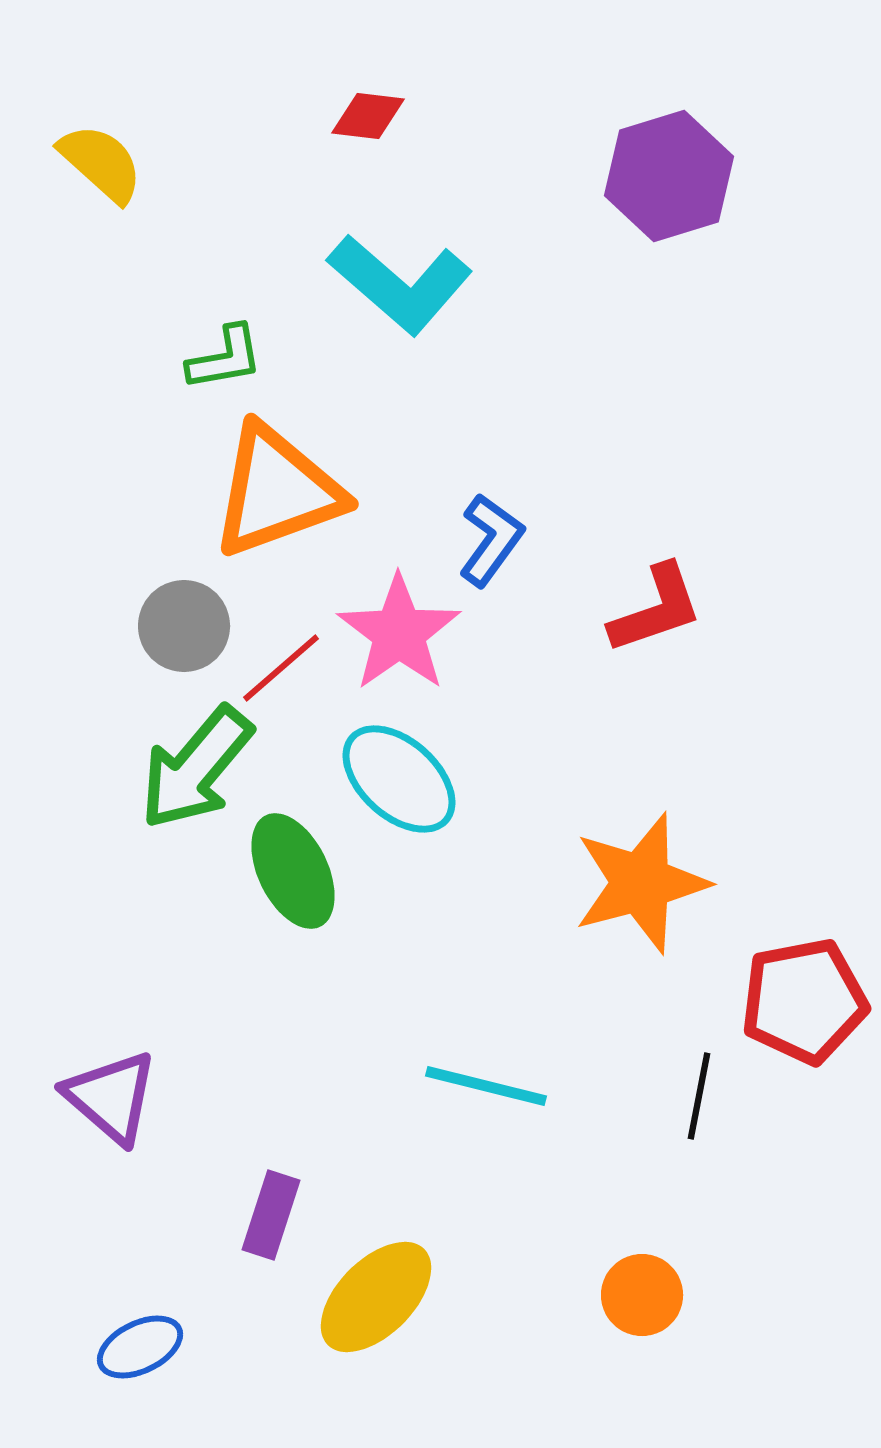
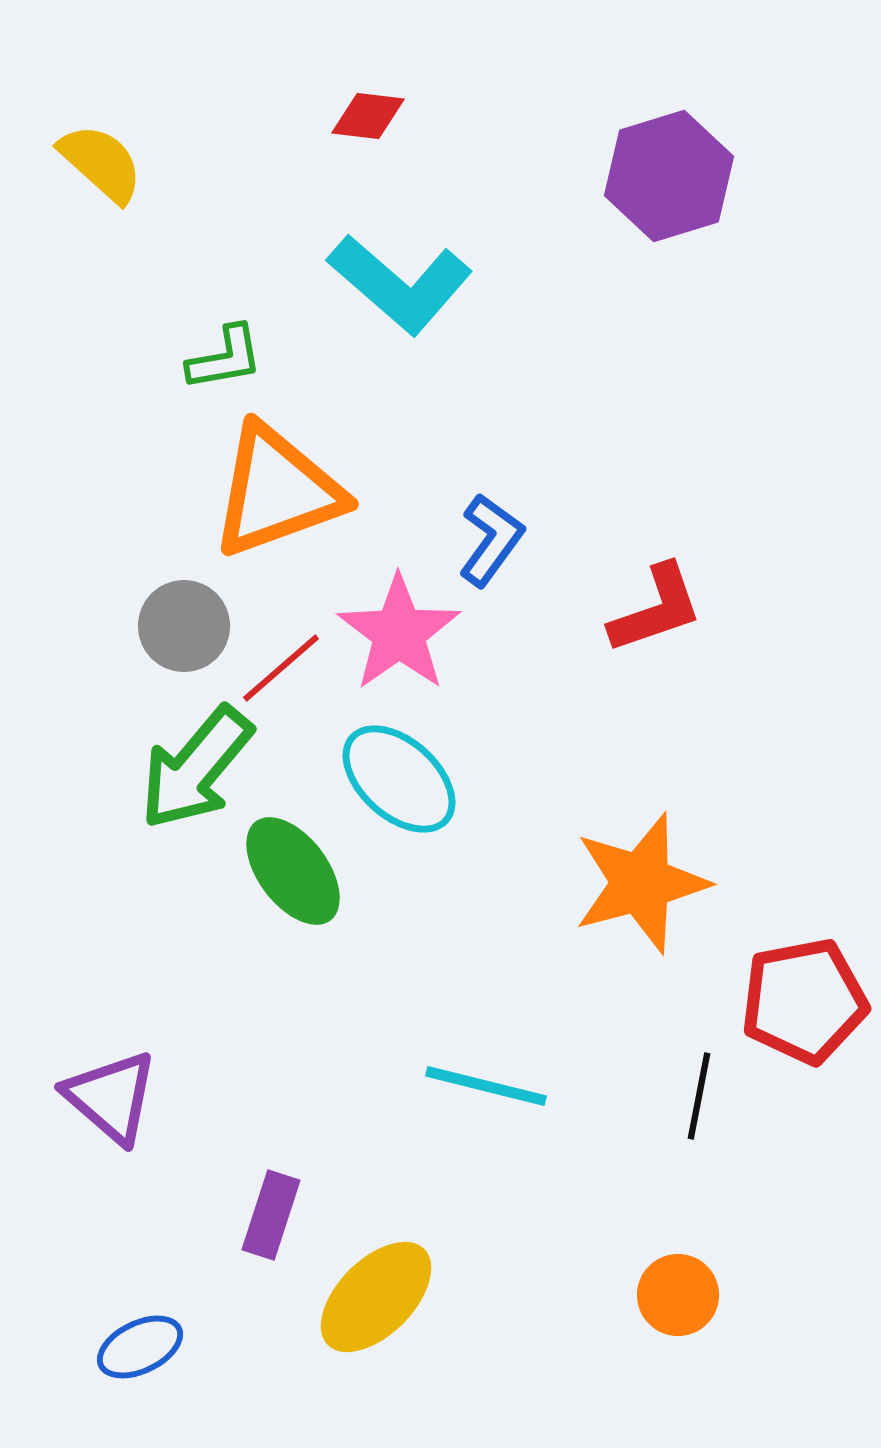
green ellipse: rotated 11 degrees counterclockwise
orange circle: moved 36 px right
